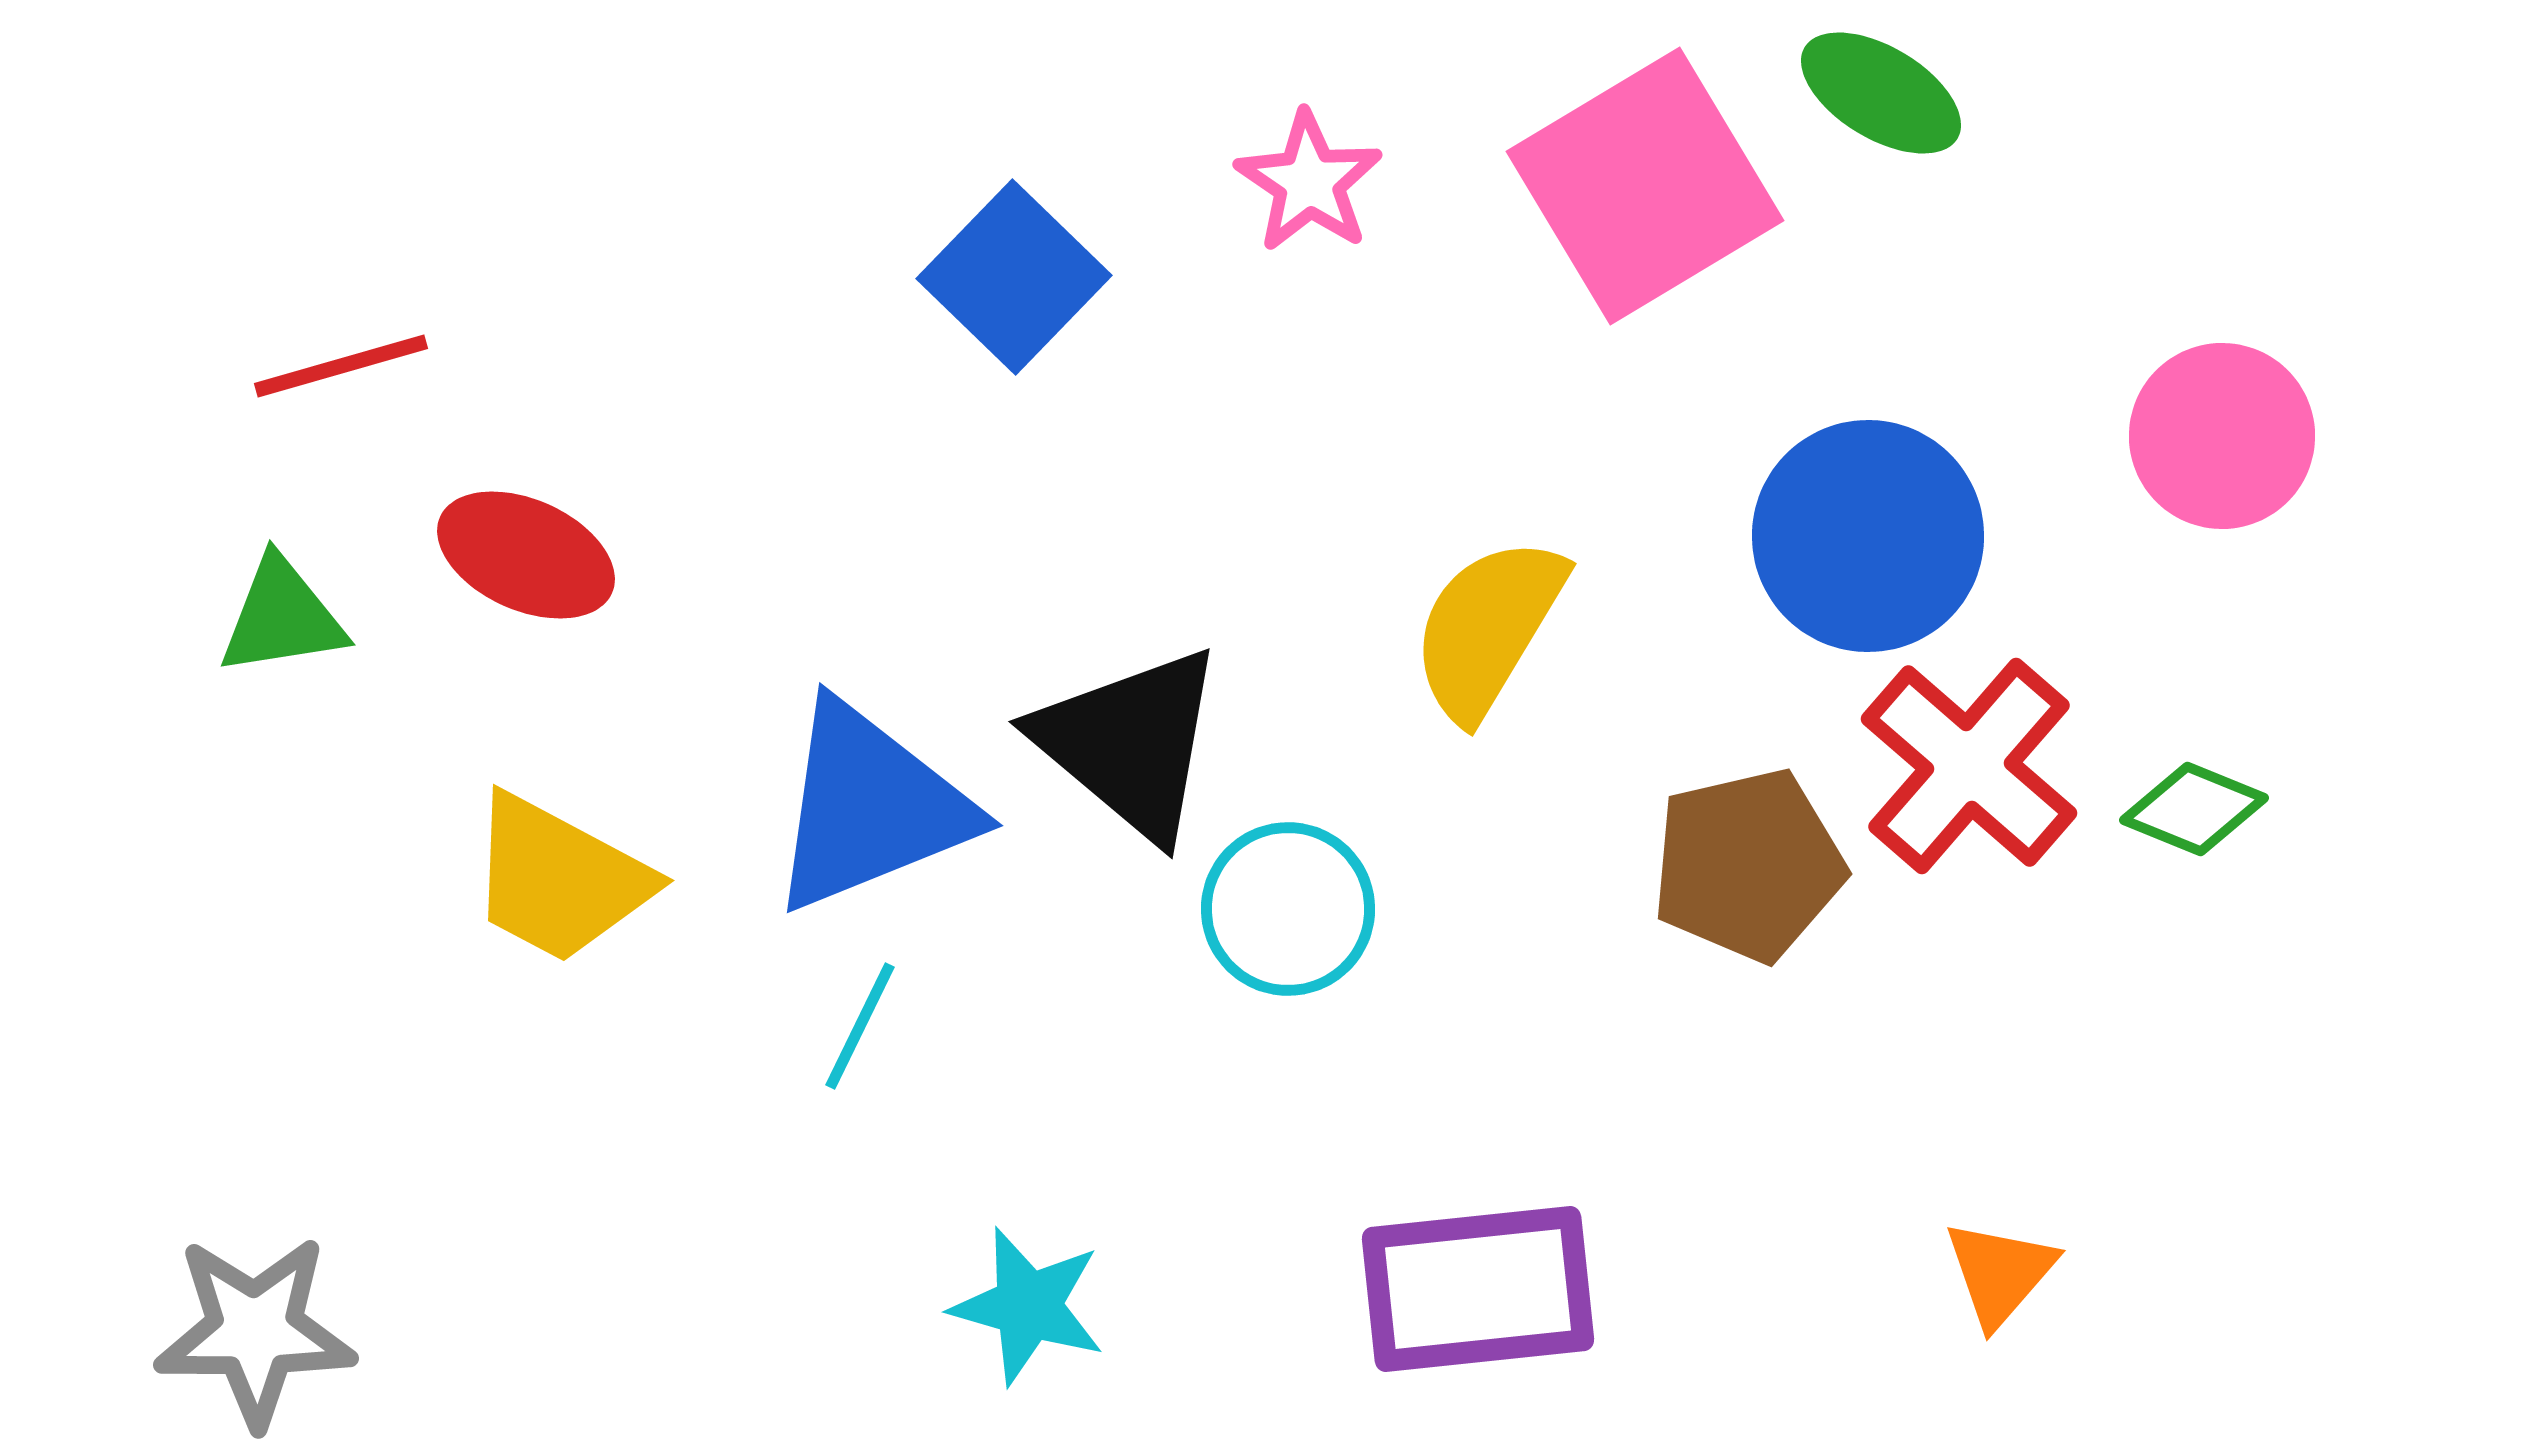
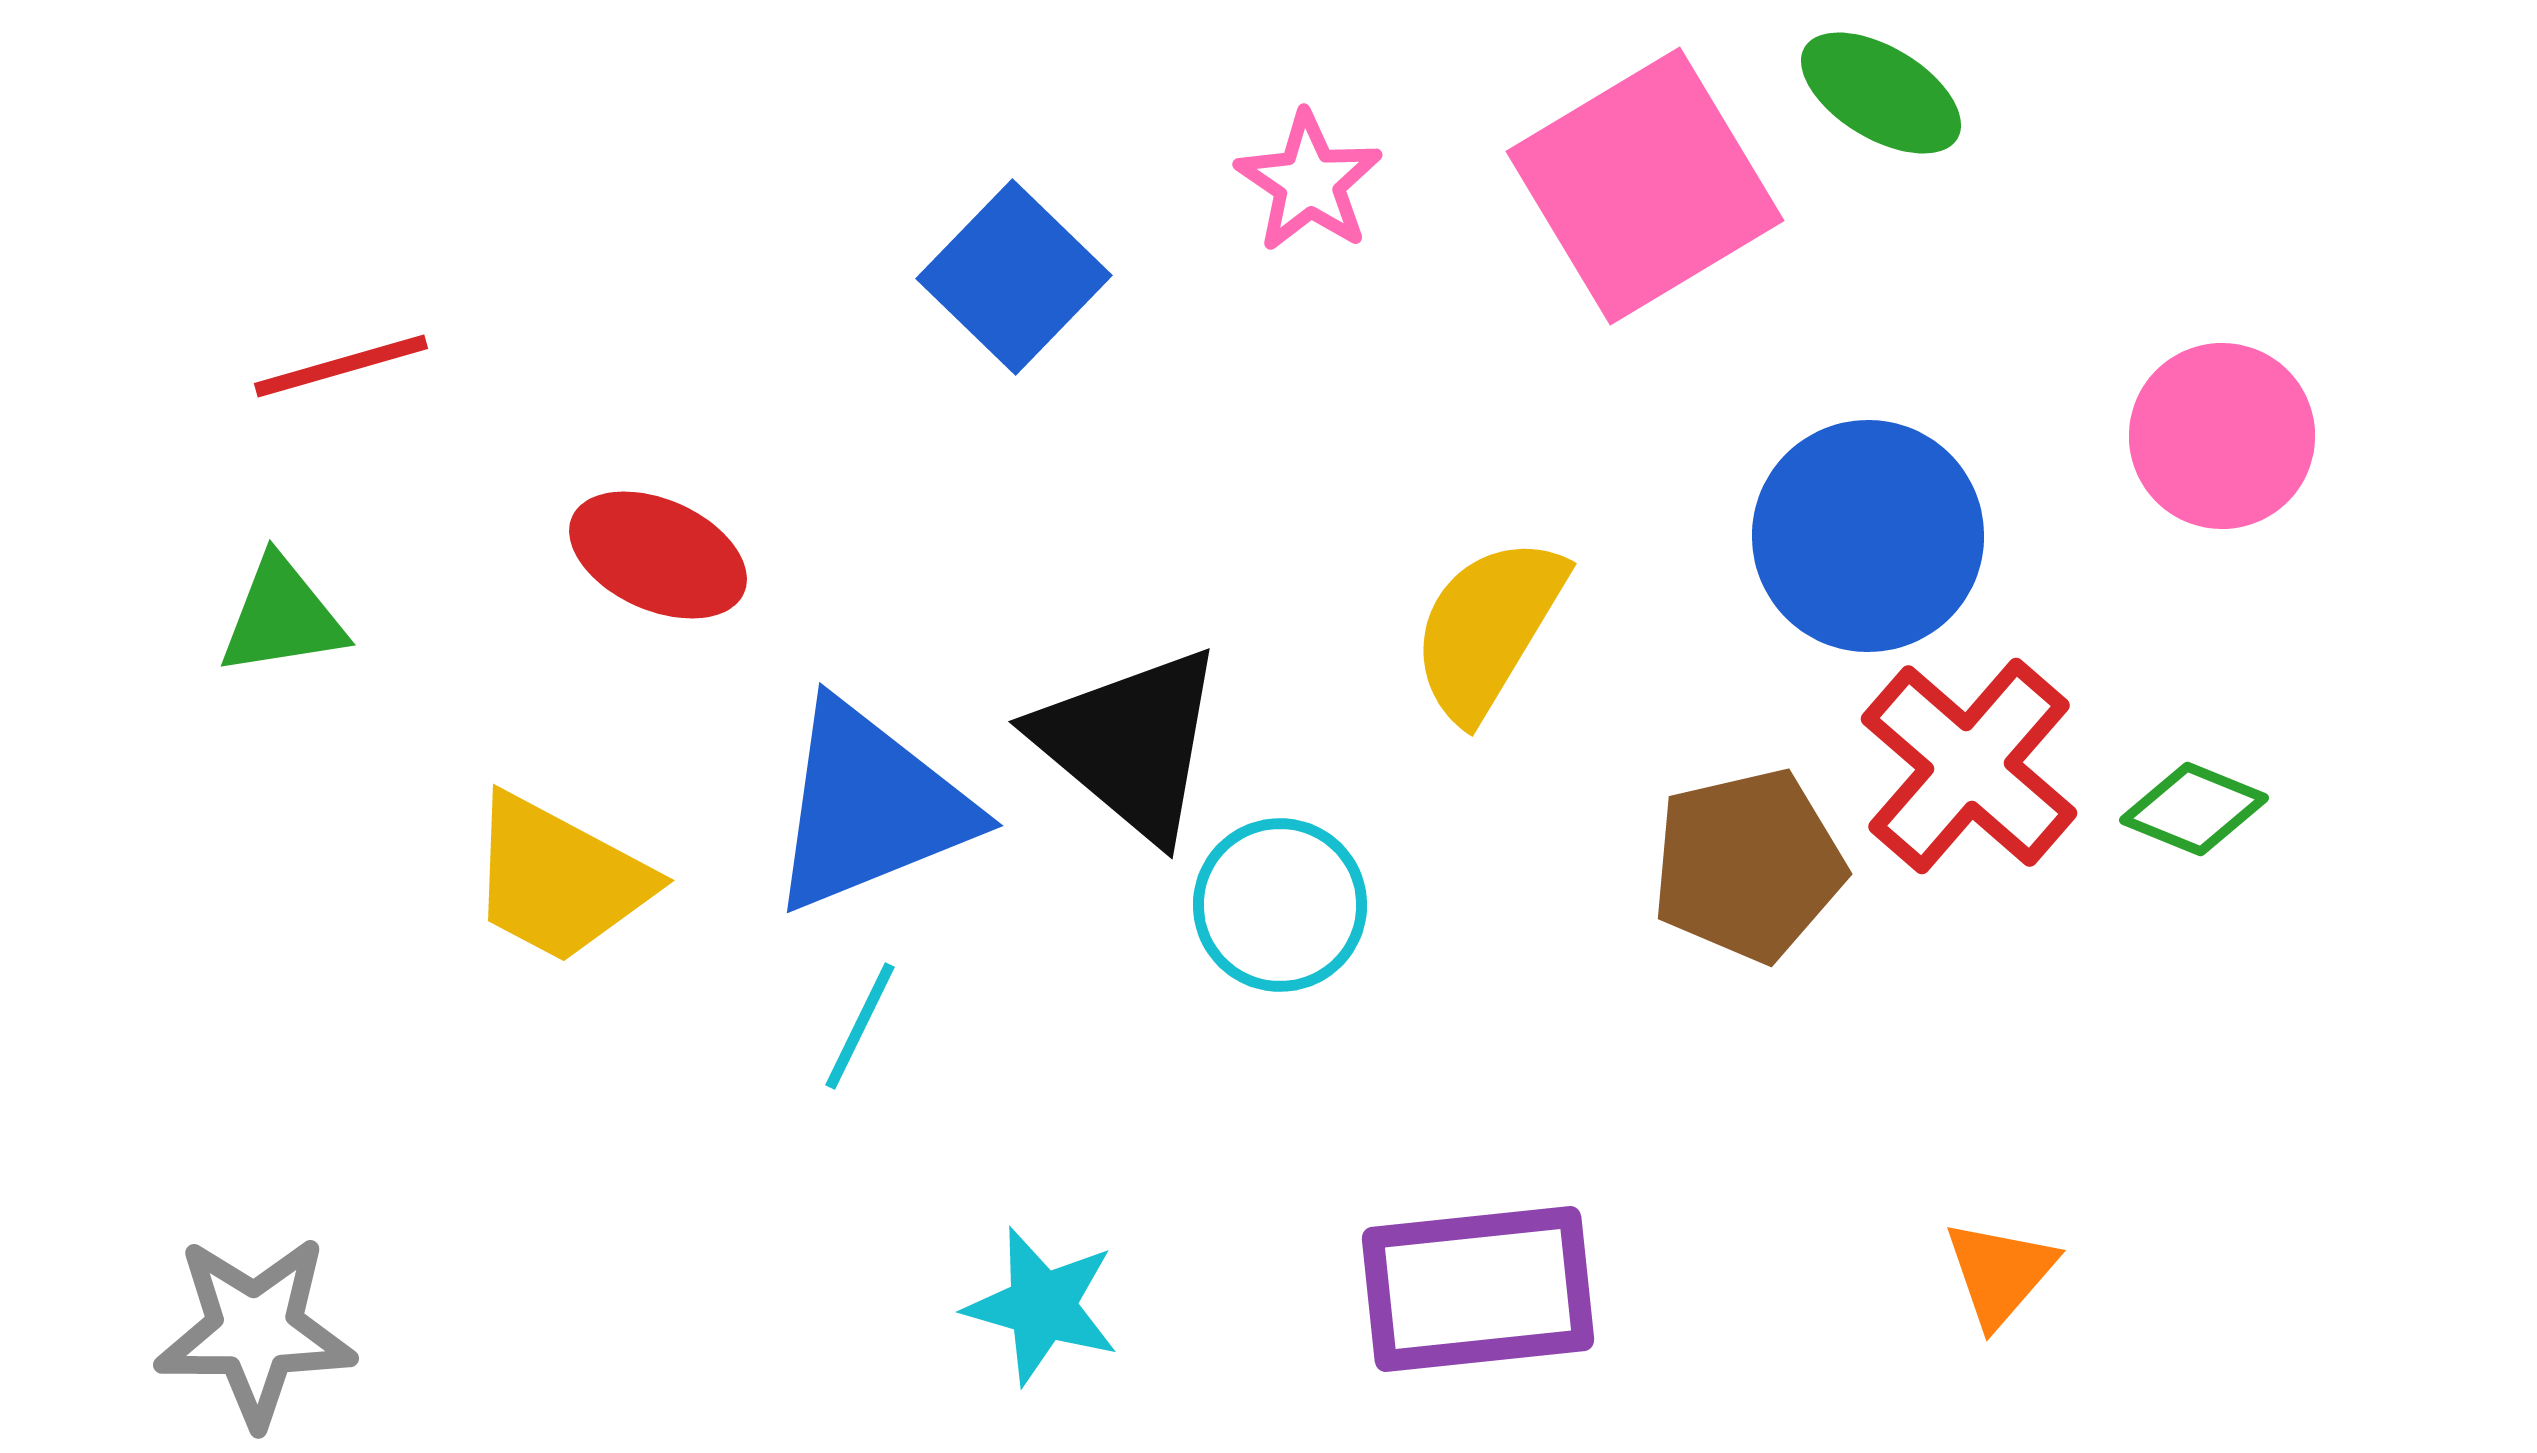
red ellipse: moved 132 px right
cyan circle: moved 8 px left, 4 px up
cyan star: moved 14 px right
